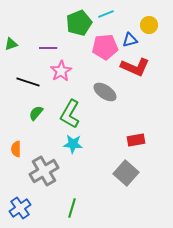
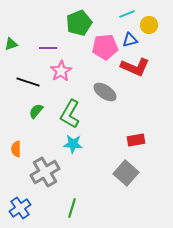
cyan line: moved 21 px right
green semicircle: moved 2 px up
gray cross: moved 1 px right, 1 px down
